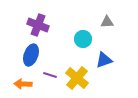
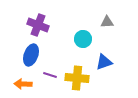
blue triangle: moved 2 px down
yellow cross: rotated 35 degrees counterclockwise
